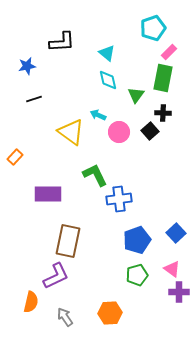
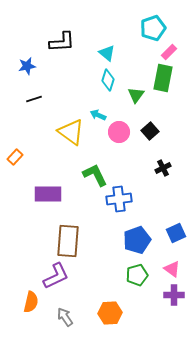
cyan diamond: rotated 30 degrees clockwise
black cross: moved 55 px down; rotated 28 degrees counterclockwise
blue square: rotated 18 degrees clockwise
brown rectangle: rotated 8 degrees counterclockwise
purple cross: moved 5 px left, 3 px down
